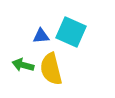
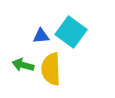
cyan square: rotated 12 degrees clockwise
yellow semicircle: rotated 12 degrees clockwise
